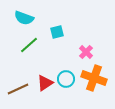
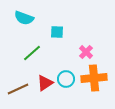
cyan square: rotated 16 degrees clockwise
green line: moved 3 px right, 8 px down
orange cross: rotated 25 degrees counterclockwise
